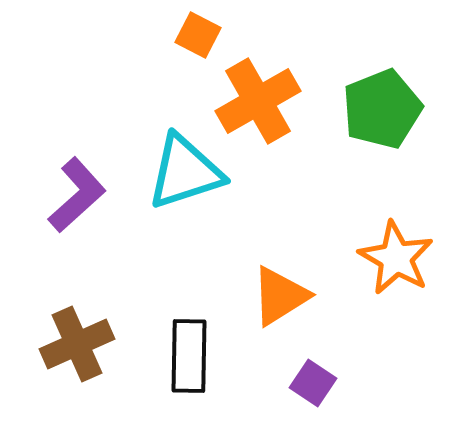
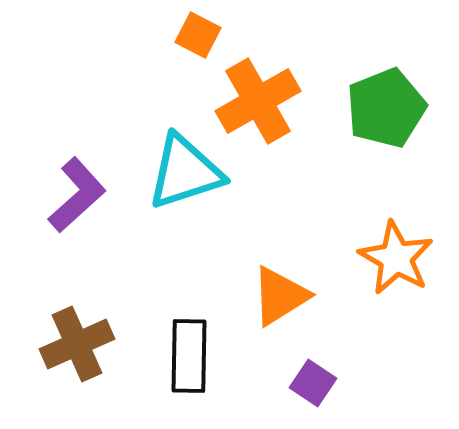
green pentagon: moved 4 px right, 1 px up
